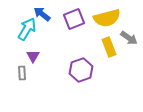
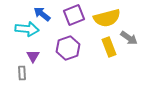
purple square: moved 4 px up
cyan arrow: rotated 65 degrees clockwise
purple hexagon: moved 13 px left, 22 px up
